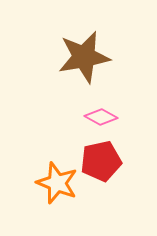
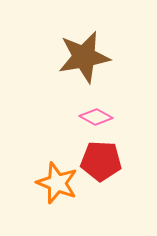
pink diamond: moved 5 px left
red pentagon: rotated 15 degrees clockwise
